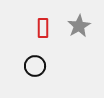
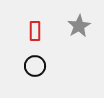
red rectangle: moved 8 px left, 3 px down
